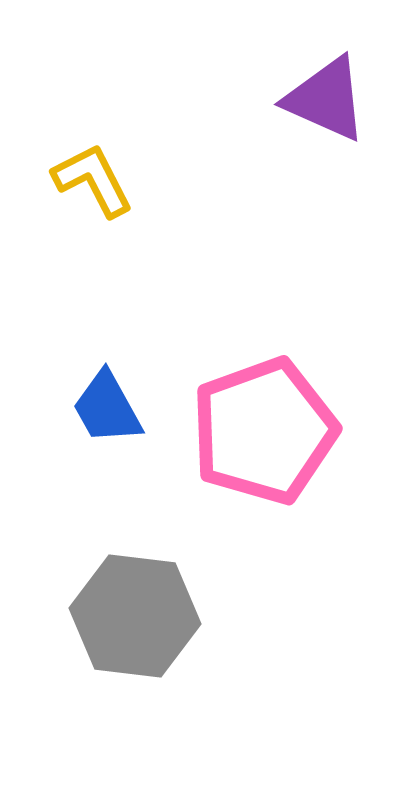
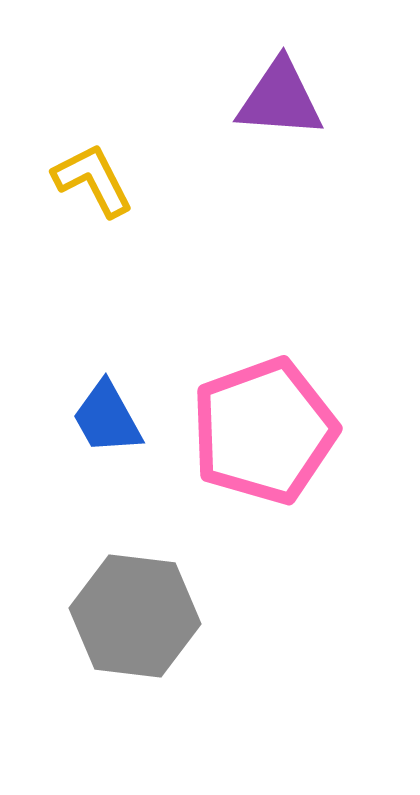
purple triangle: moved 46 px left; rotated 20 degrees counterclockwise
blue trapezoid: moved 10 px down
